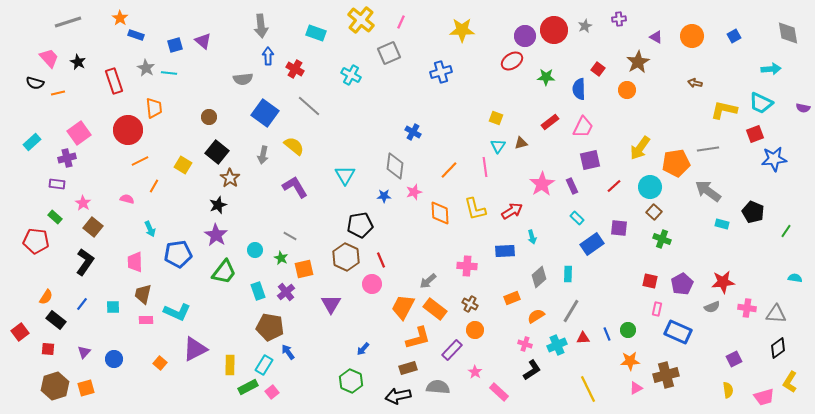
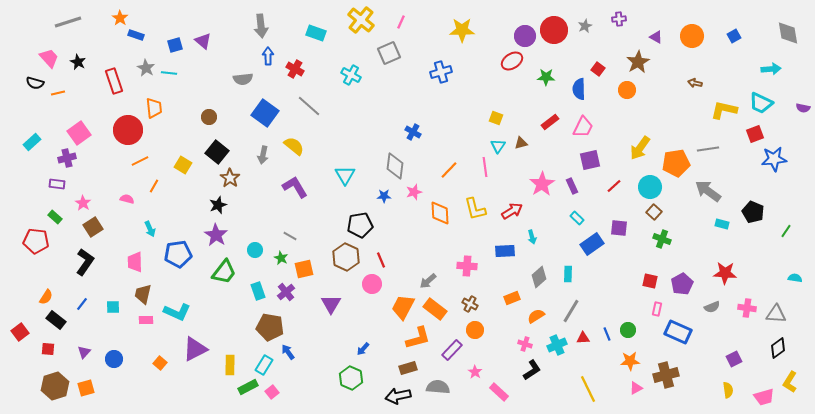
brown square at (93, 227): rotated 18 degrees clockwise
red star at (723, 282): moved 2 px right, 9 px up; rotated 10 degrees clockwise
green hexagon at (351, 381): moved 3 px up
